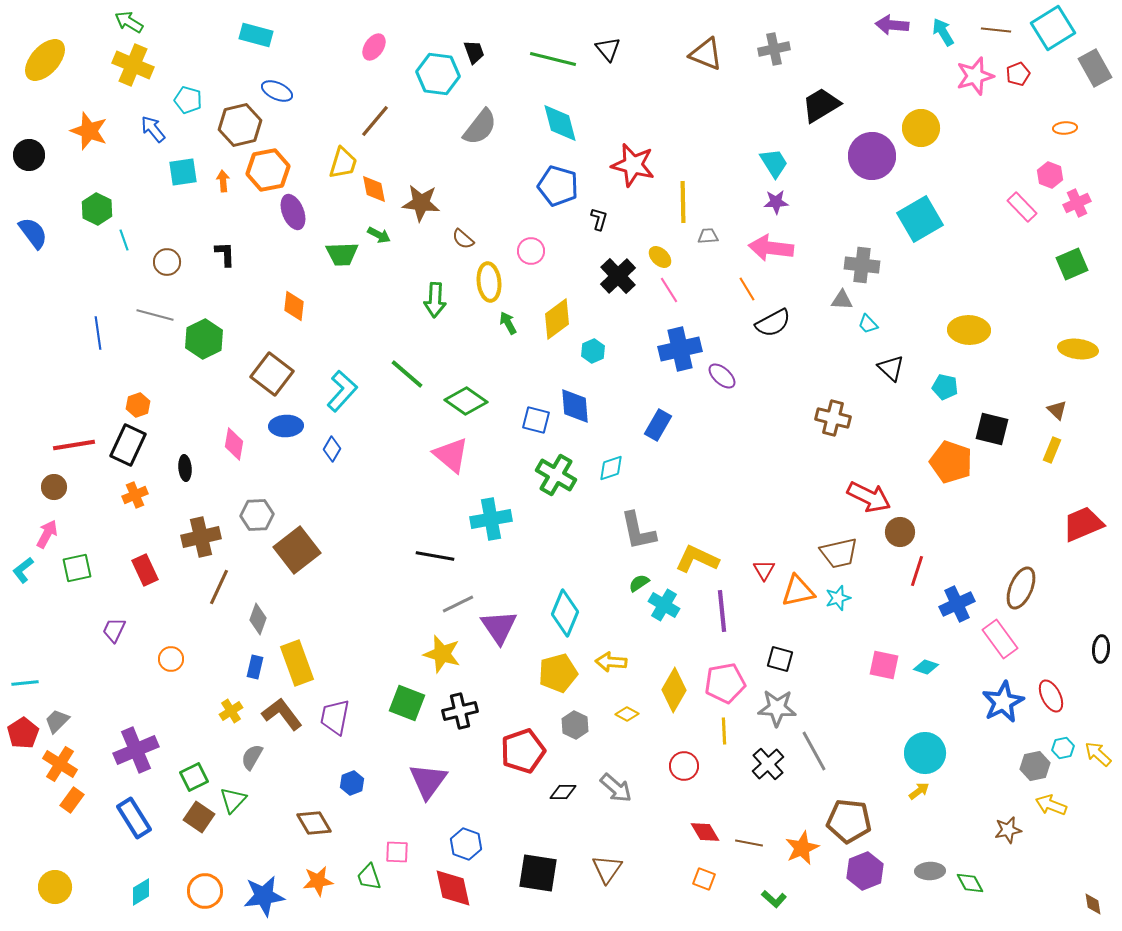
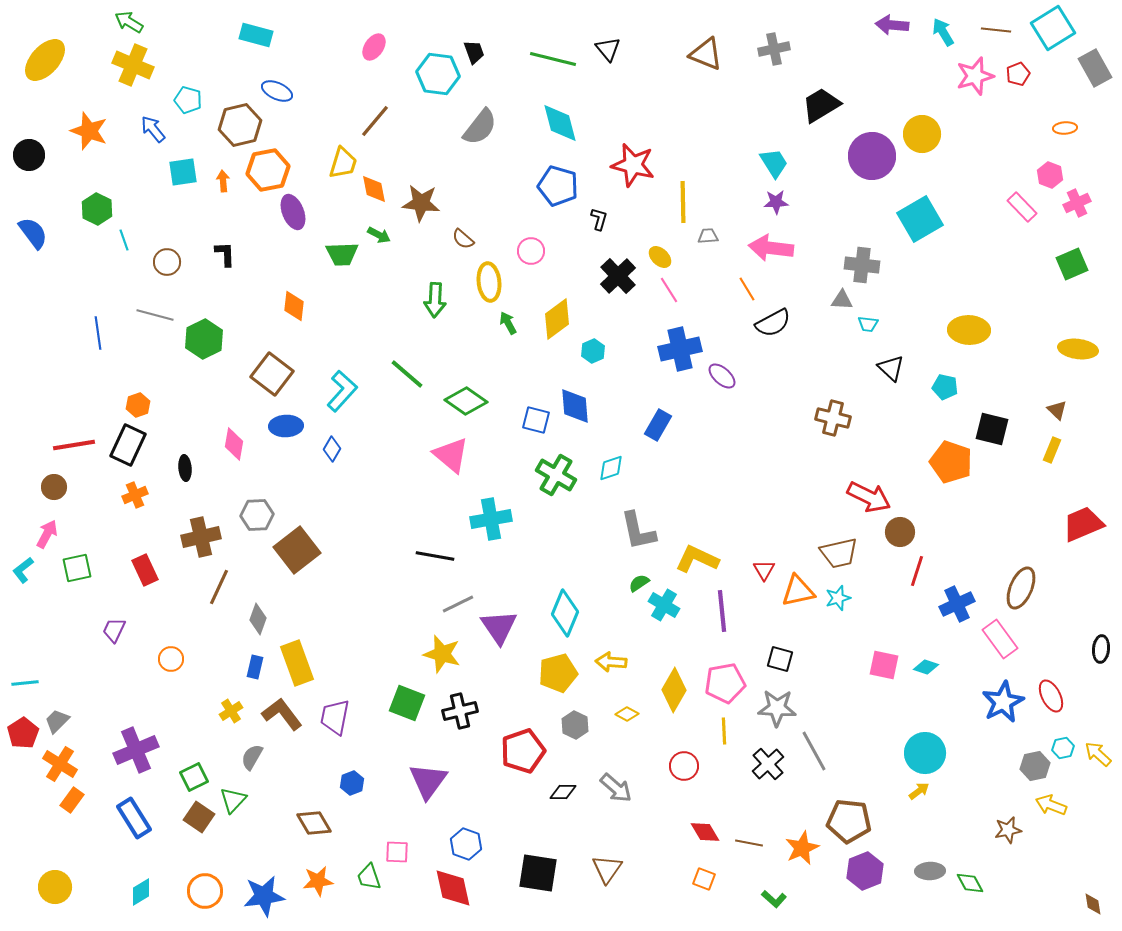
yellow circle at (921, 128): moved 1 px right, 6 px down
cyan trapezoid at (868, 324): rotated 40 degrees counterclockwise
